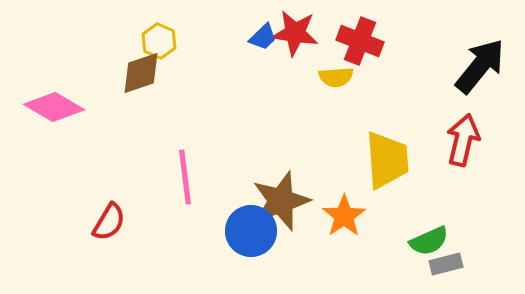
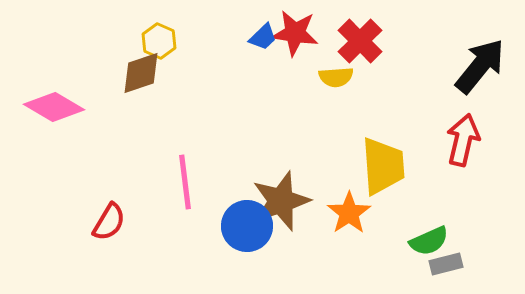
red cross: rotated 24 degrees clockwise
yellow trapezoid: moved 4 px left, 6 px down
pink line: moved 5 px down
orange star: moved 5 px right, 3 px up
blue circle: moved 4 px left, 5 px up
